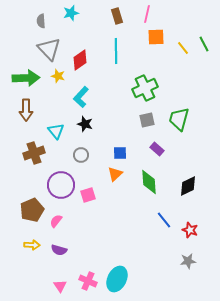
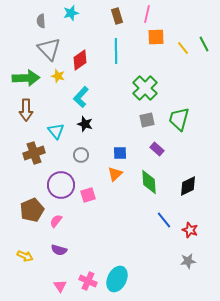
green cross: rotated 20 degrees counterclockwise
yellow arrow: moved 7 px left, 11 px down; rotated 21 degrees clockwise
